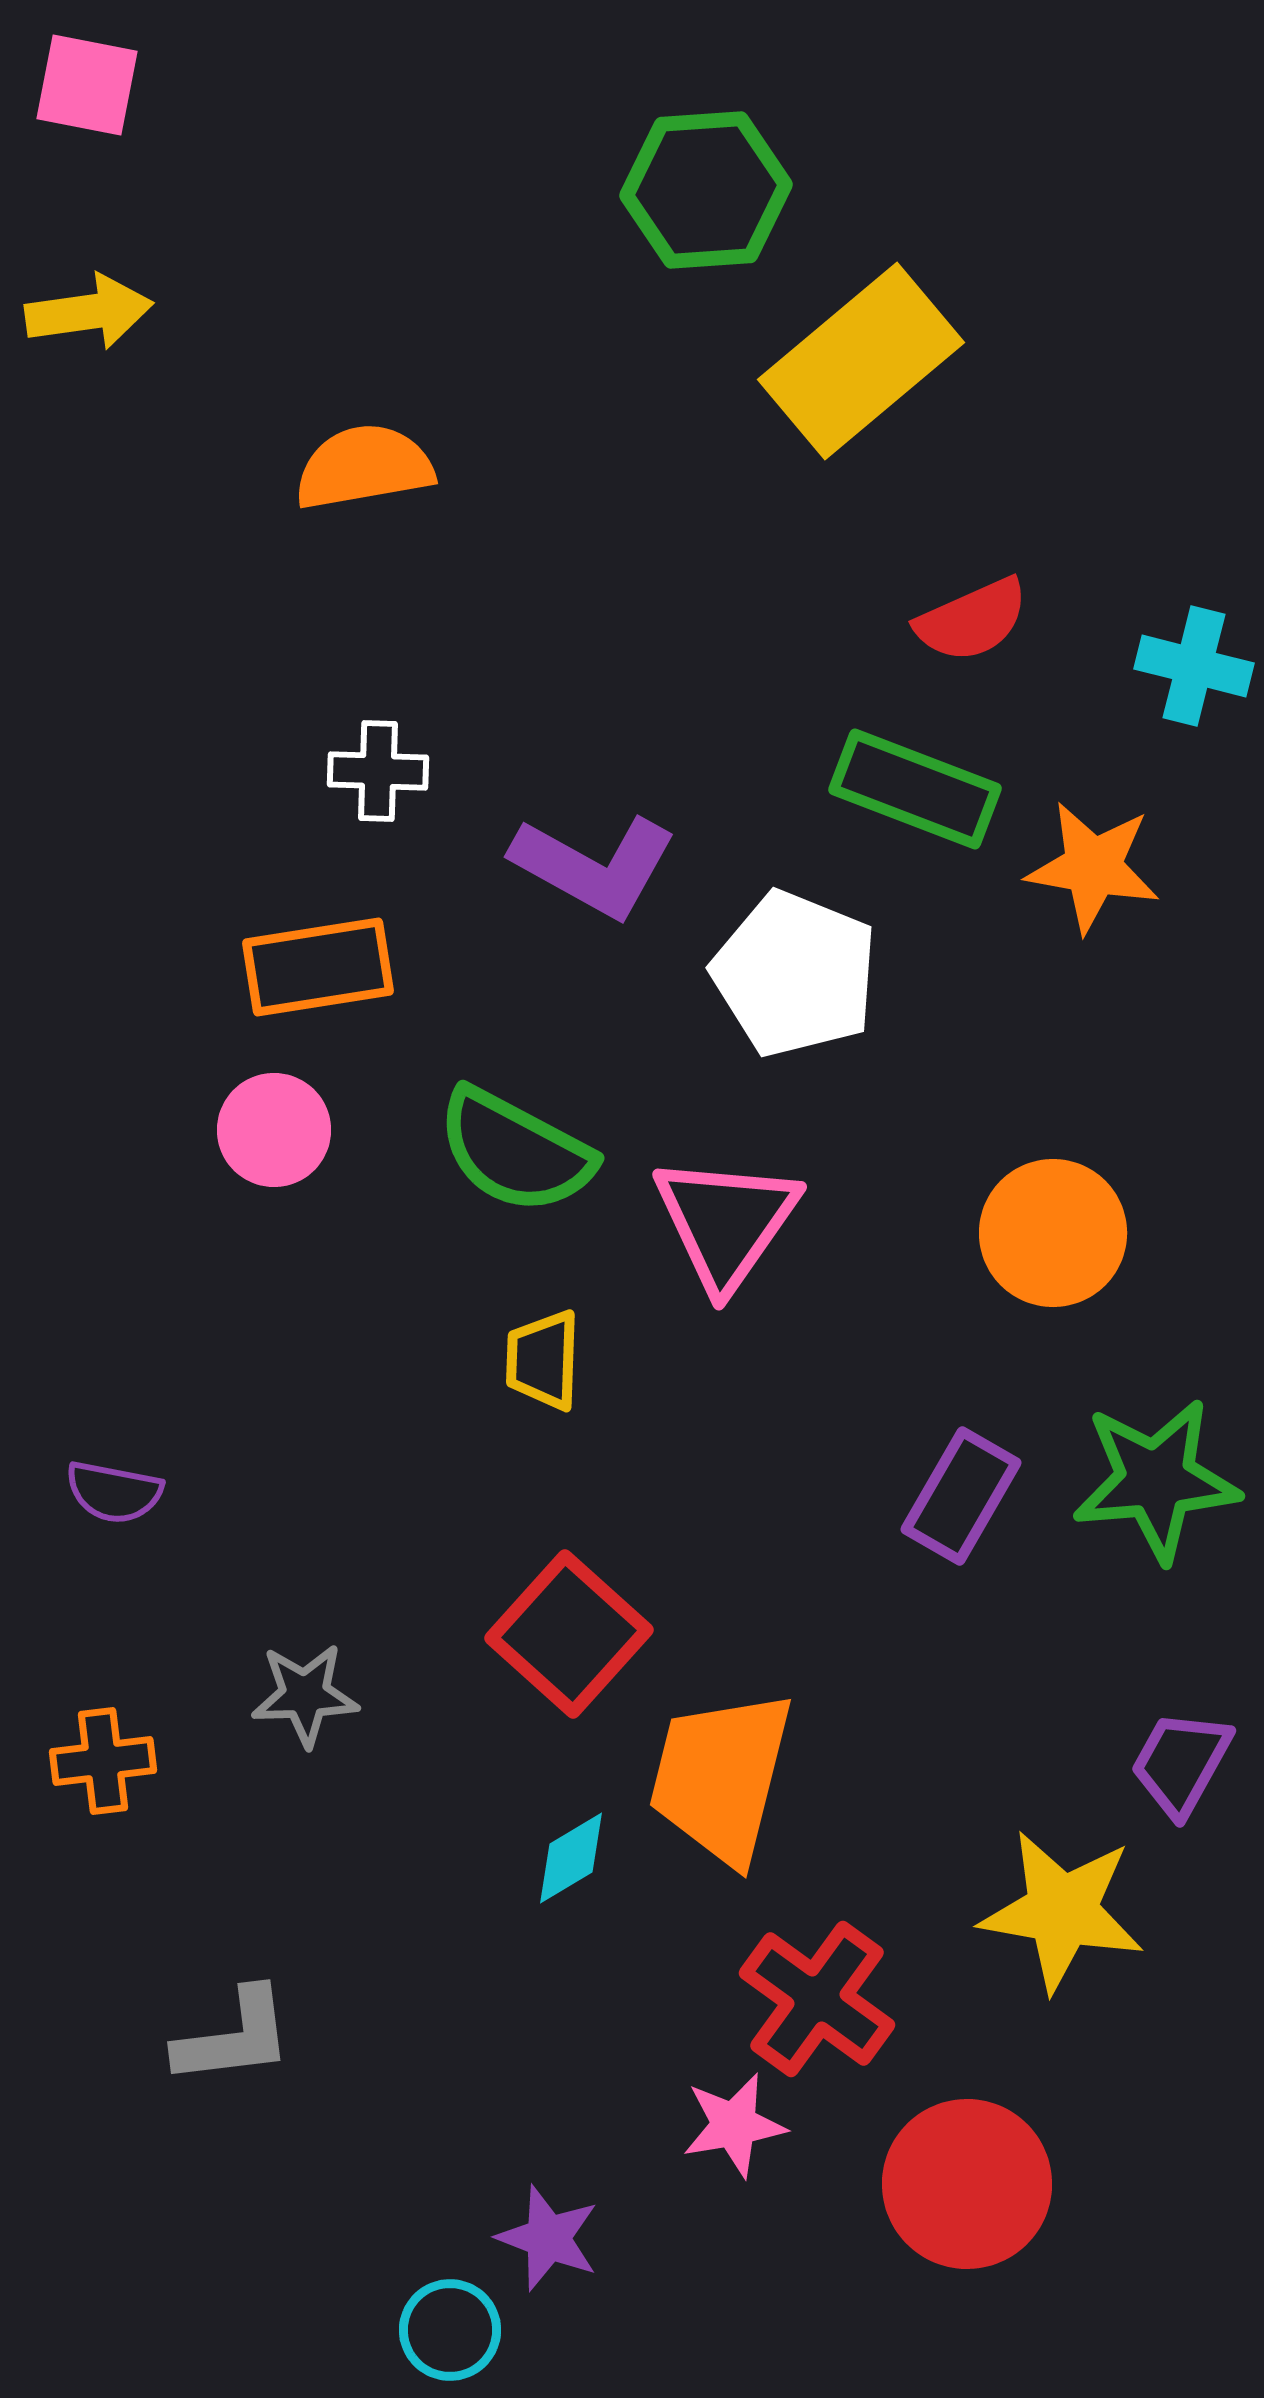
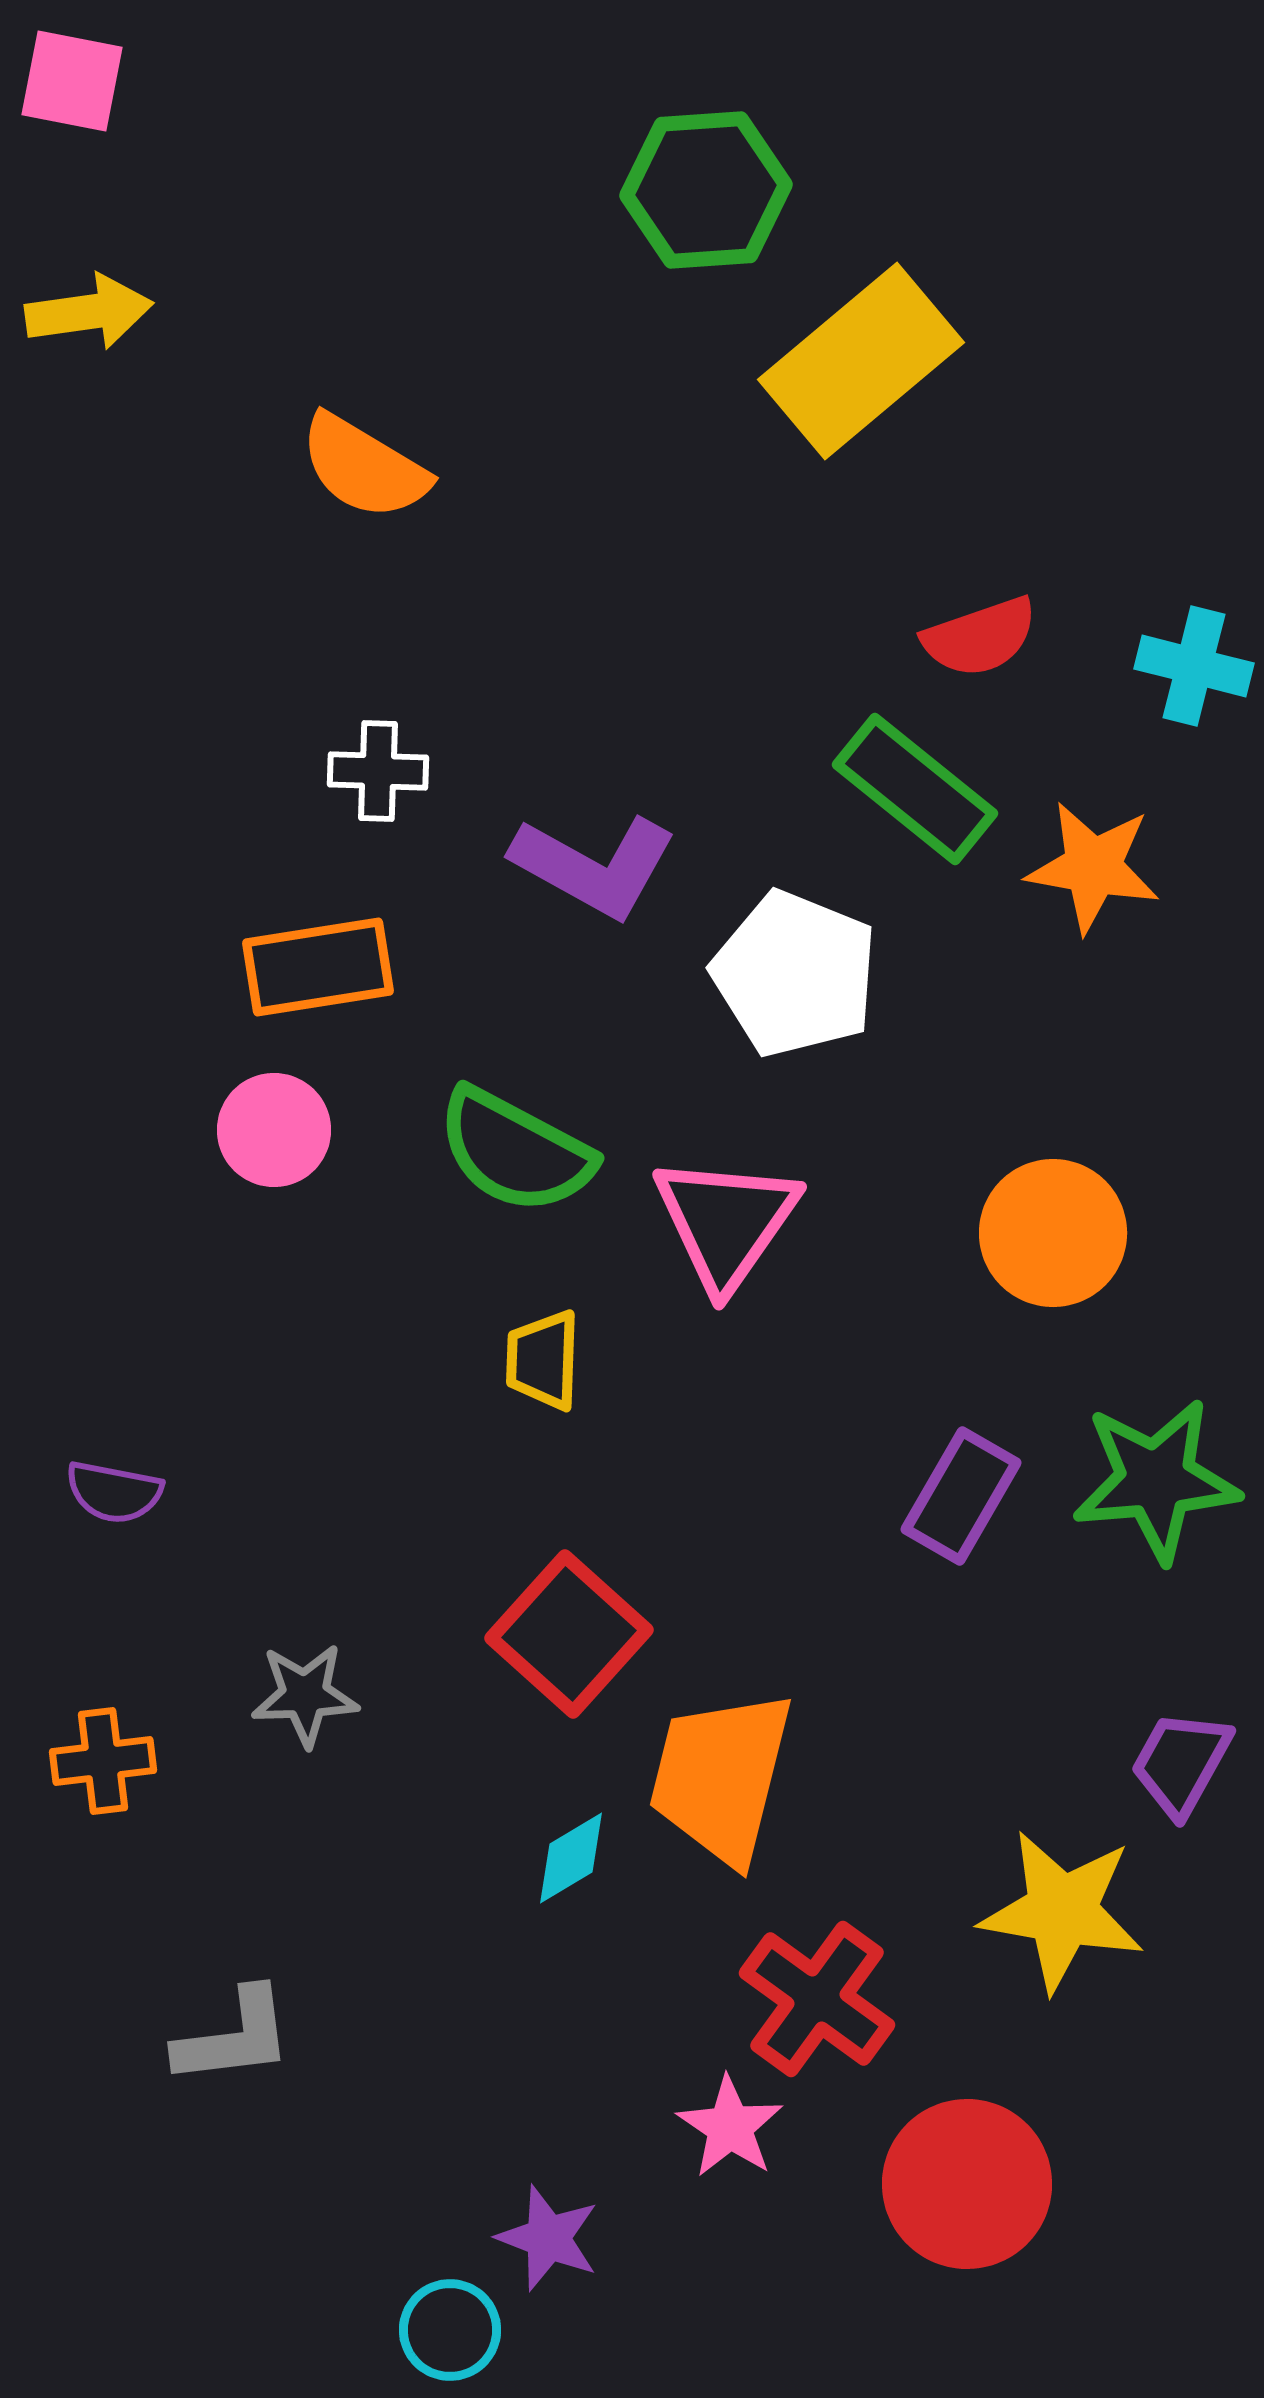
pink square: moved 15 px left, 4 px up
orange semicircle: rotated 139 degrees counterclockwise
red semicircle: moved 8 px right, 17 px down; rotated 5 degrees clockwise
green rectangle: rotated 18 degrees clockwise
pink star: moved 4 px left, 2 px down; rotated 28 degrees counterclockwise
